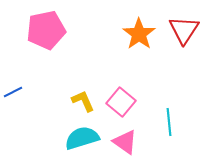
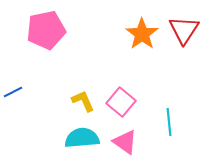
orange star: moved 3 px right
cyan semicircle: rotated 12 degrees clockwise
